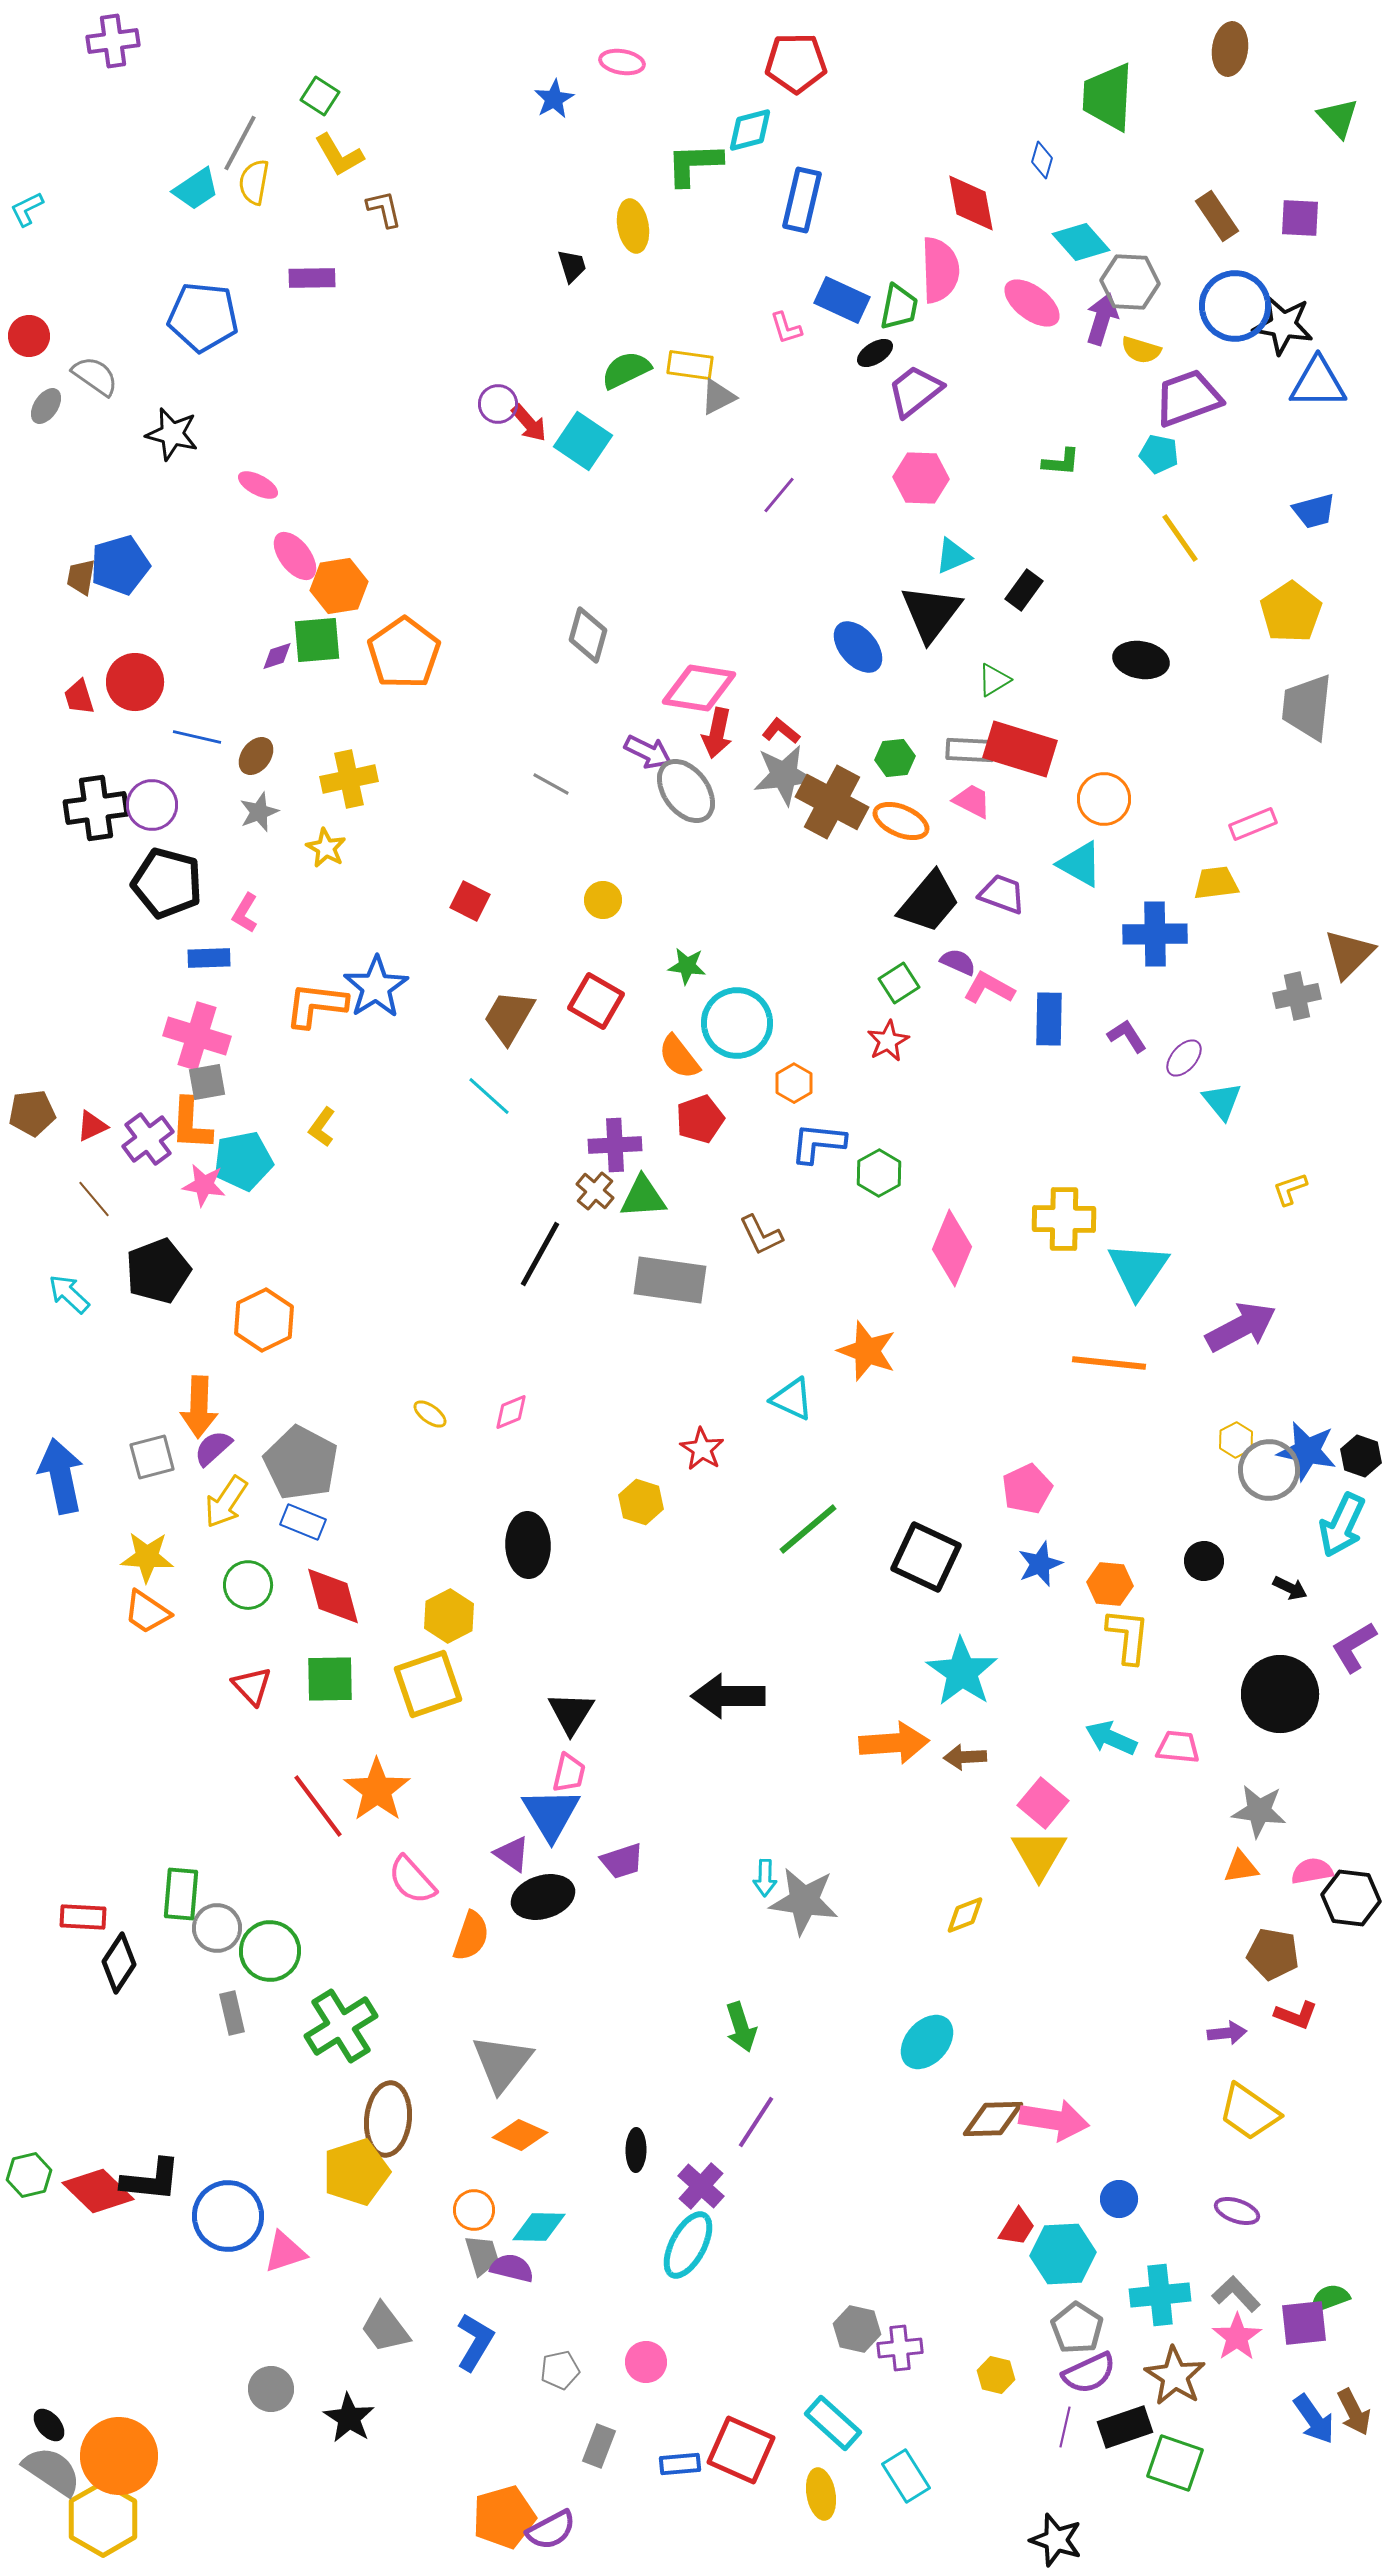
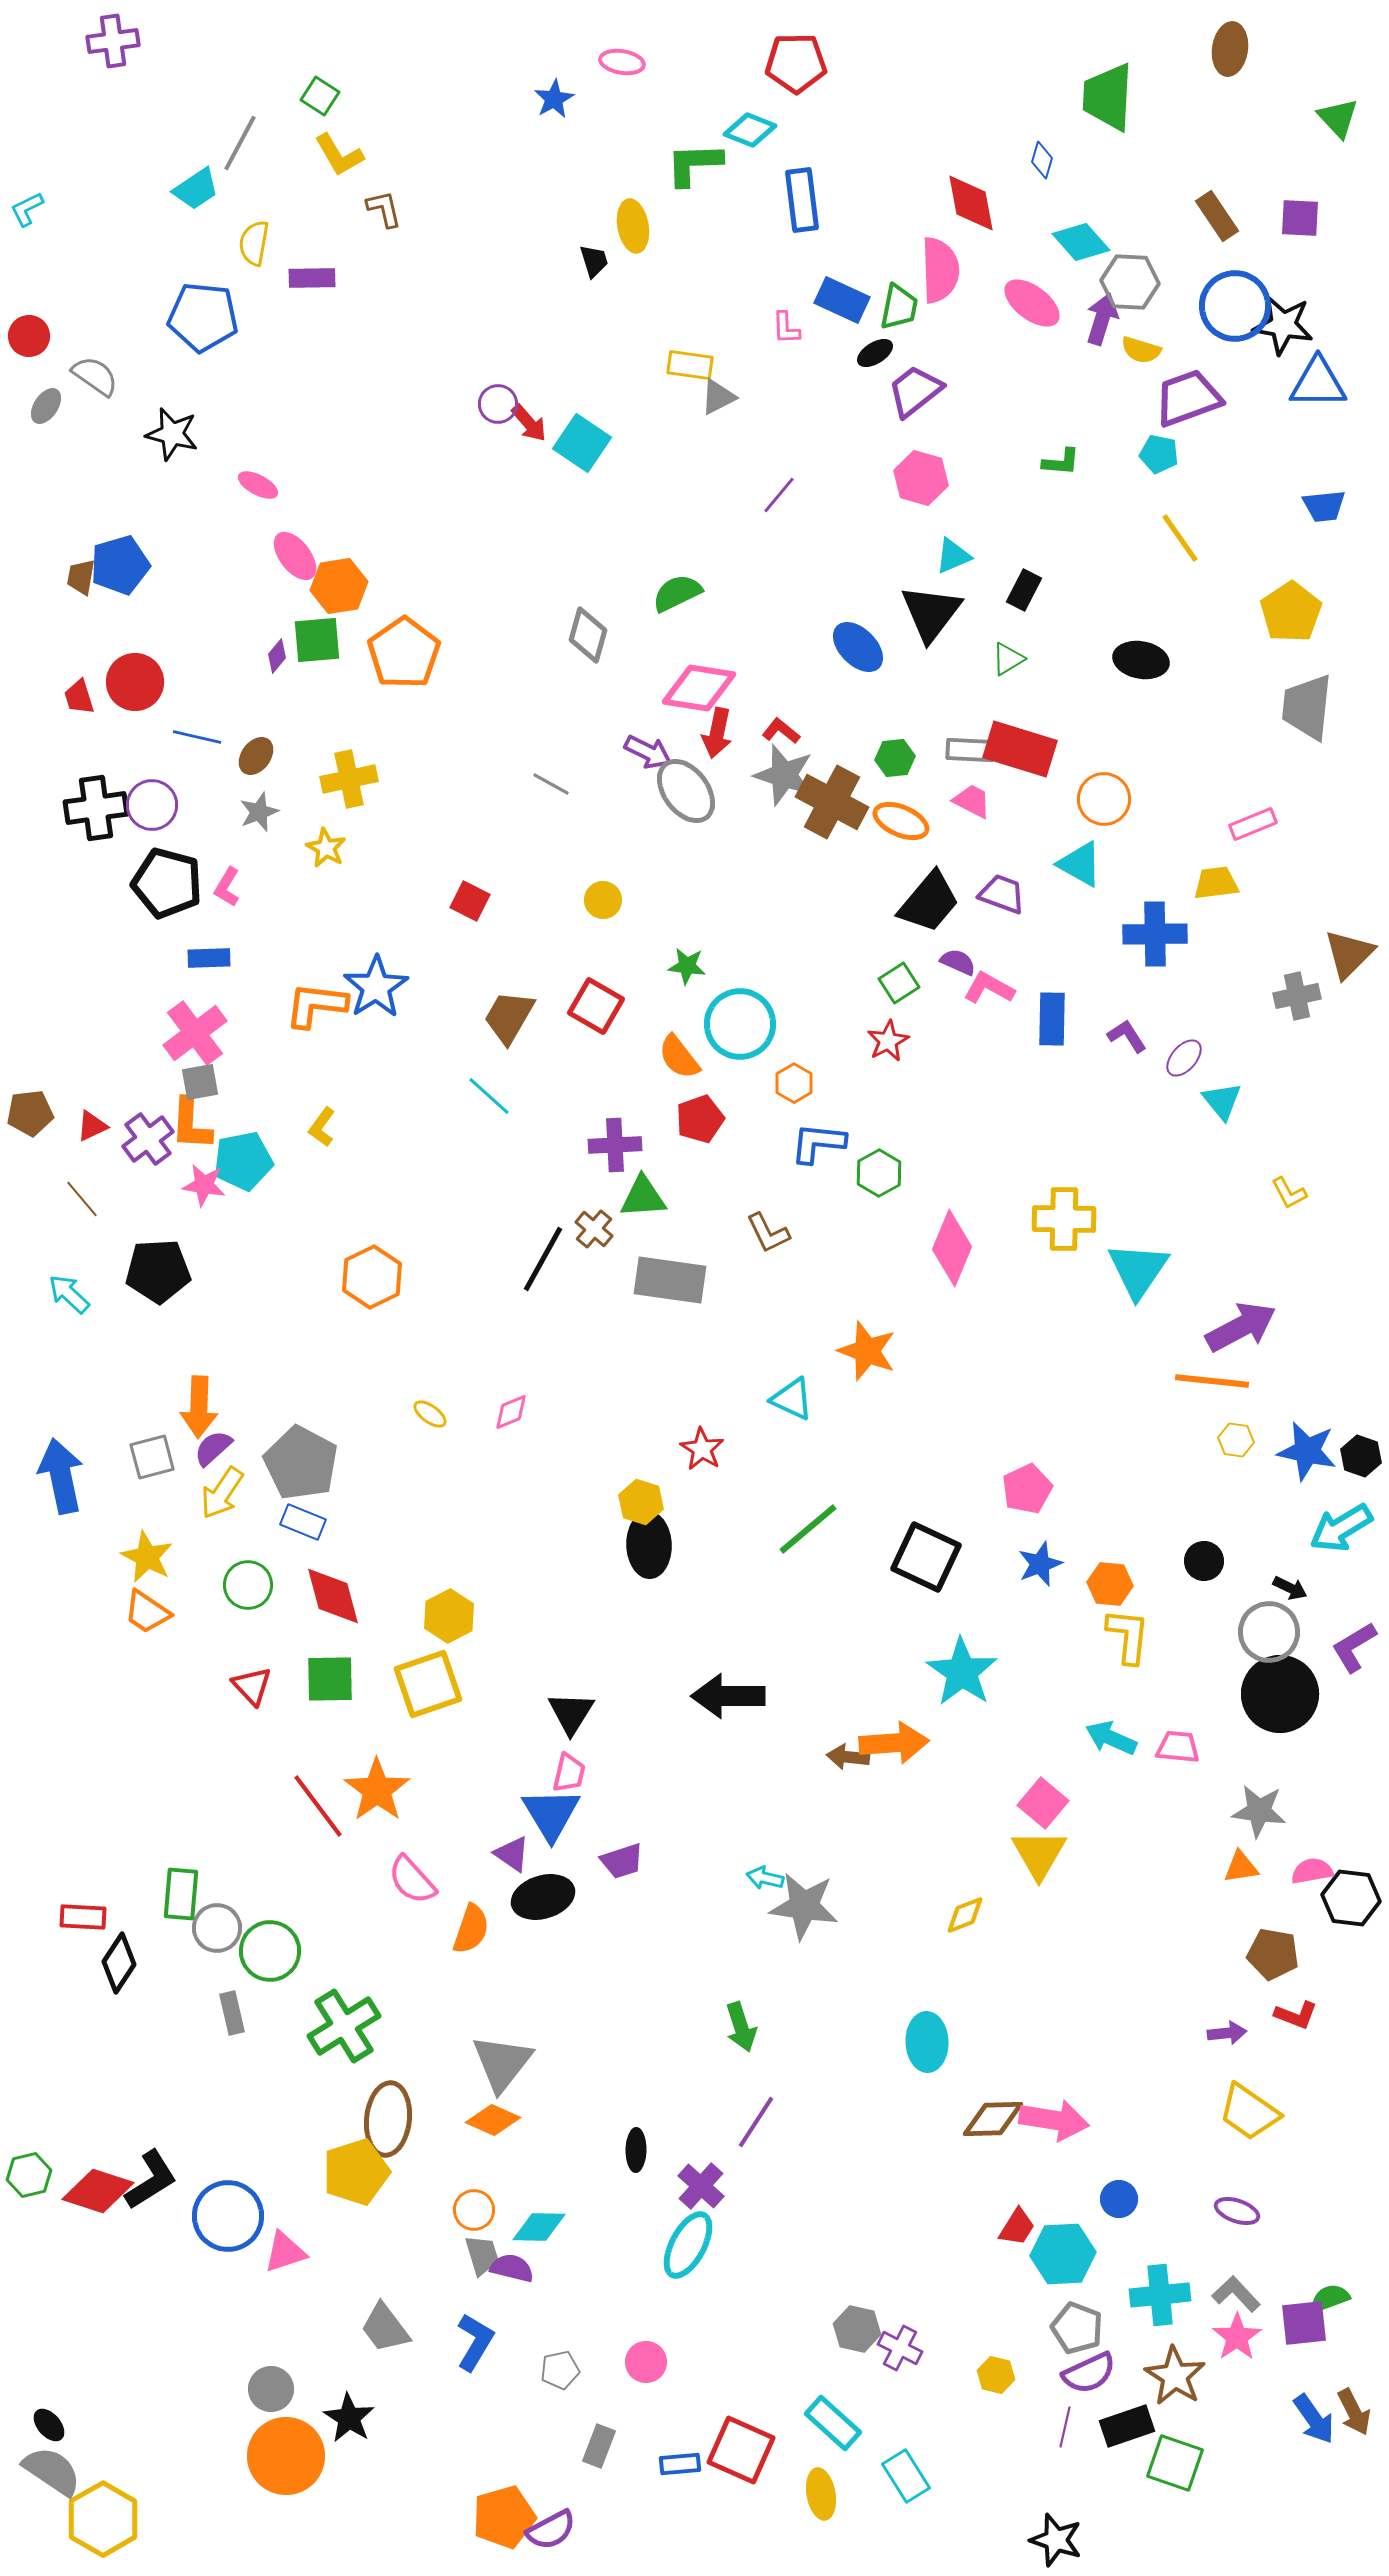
cyan diamond at (750, 130): rotated 36 degrees clockwise
yellow semicircle at (254, 182): moved 61 px down
blue rectangle at (802, 200): rotated 20 degrees counterclockwise
black trapezoid at (572, 266): moved 22 px right, 5 px up
pink L-shape at (786, 328): rotated 15 degrees clockwise
green semicircle at (626, 370): moved 51 px right, 223 px down
cyan square at (583, 441): moved 1 px left, 2 px down
pink hexagon at (921, 478): rotated 14 degrees clockwise
blue trapezoid at (1314, 511): moved 10 px right, 5 px up; rotated 9 degrees clockwise
black rectangle at (1024, 590): rotated 9 degrees counterclockwise
blue ellipse at (858, 647): rotated 4 degrees counterclockwise
purple diamond at (277, 656): rotated 32 degrees counterclockwise
green triangle at (994, 680): moved 14 px right, 21 px up
gray star at (784, 775): rotated 24 degrees clockwise
pink L-shape at (245, 913): moved 18 px left, 26 px up
red square at (596, 1001): moved 5 px down
blue rectangle at (1049, 1019): moved 3 px right
cyan circle at (737, 1023): moved 3 px right, 1 px down
pink cross at (197, 1036): moved 2 px left, 3 px up; rotated 36 degrees clockwise
gray square at (207, 1082): moved 7 px left
brown pentagon at (32, 1113): moved 2 px left
yellow L-shape at (1290, 1189): moved 1 px left, 4 px down; rotated 99 degrees counterclockwise
brown cross at (595, 1191): moved 1 px left, 38 px down
brown line at (94, 1199): moved 12 px left
brown L-shape at (761, 1235): moved 7 px right, 2 px up
black line at (540, 1254): moved 3 px right, 5 px down
black pentagon at (158, 1271): rotated 18 degrees clockwise
orange hexagon at (264, 1320): moved 108 px right, 43 px up
orange line at (1109, 1363): moved 103 px right, 18 px down
yellow hexagon at (1236, 1440): rotated 24 degrees counterclockwise
gray circle at (1269, 1470): moved 162 px down
yellow arrow at (226, 1502): moved 4 px left, 9 px up
cyan arrow at (1342, 1525): moved 1 px left, 3 px down; rotated 34 degrees clockwise
black ellipse at (528, 1545): moved 121 px right
yellow star at (147, 1557): rotated 24 degrees clockwise
brown arrow at (965, 1757): moved 117 px left; rotated 9 degrees clockwise
cyan arrow at (765, 1878): rotated 102 degrees clockwise
gray star at (804, 1901): moved 5 px down
orange semicircle at (471, 1936): moved 7 px up
green cross at (341, 2026): moved 3 px right
cyan ellipse at (927, 2042): rotated 44 degrees counterclockwise
orange diamond at (520, 2135): moved 27 px left, 15 px up
black L-shape at (151, 2180): rotated 38 degrees counterclockwise
red diamond at (98, 2191): rotated 26 degrees counterclockwise
gray pentagon at (1077, 2328): rotated 12 degrees counterclockwise
purple cross at (900, 2348): rotated 33 degrees clockwise
black rectangle at (1125, 2427): moved 2 px right, 1 px up
orange circle at (119, 2456): moved 167 px right
